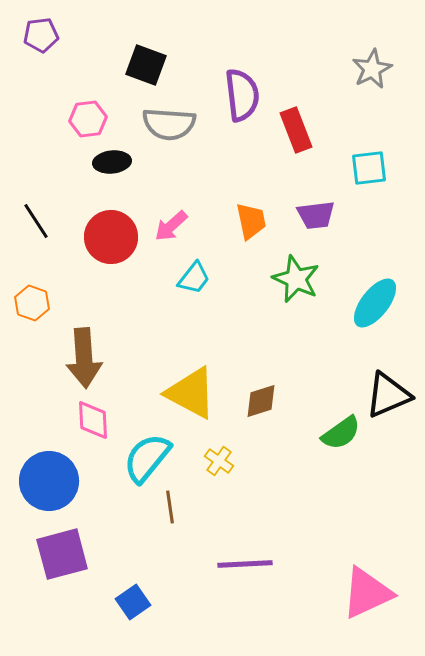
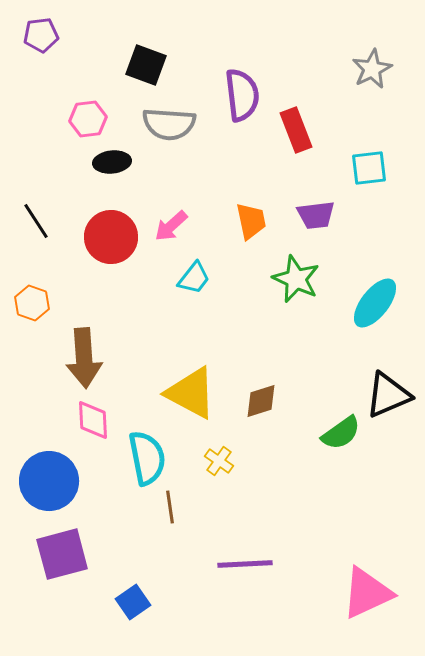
cyan semicircle: rotated 130 degrees clockwise
